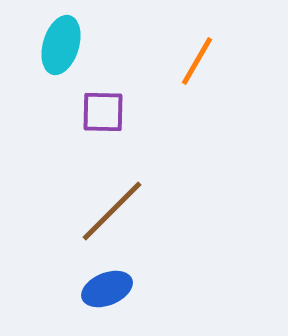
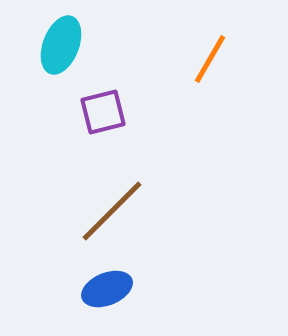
cyan ellipse: rotated 4 degrees clockwise
orange line: moved 13 px right, 2 px up
purple square: rotated 15 degrees counterclockwise
